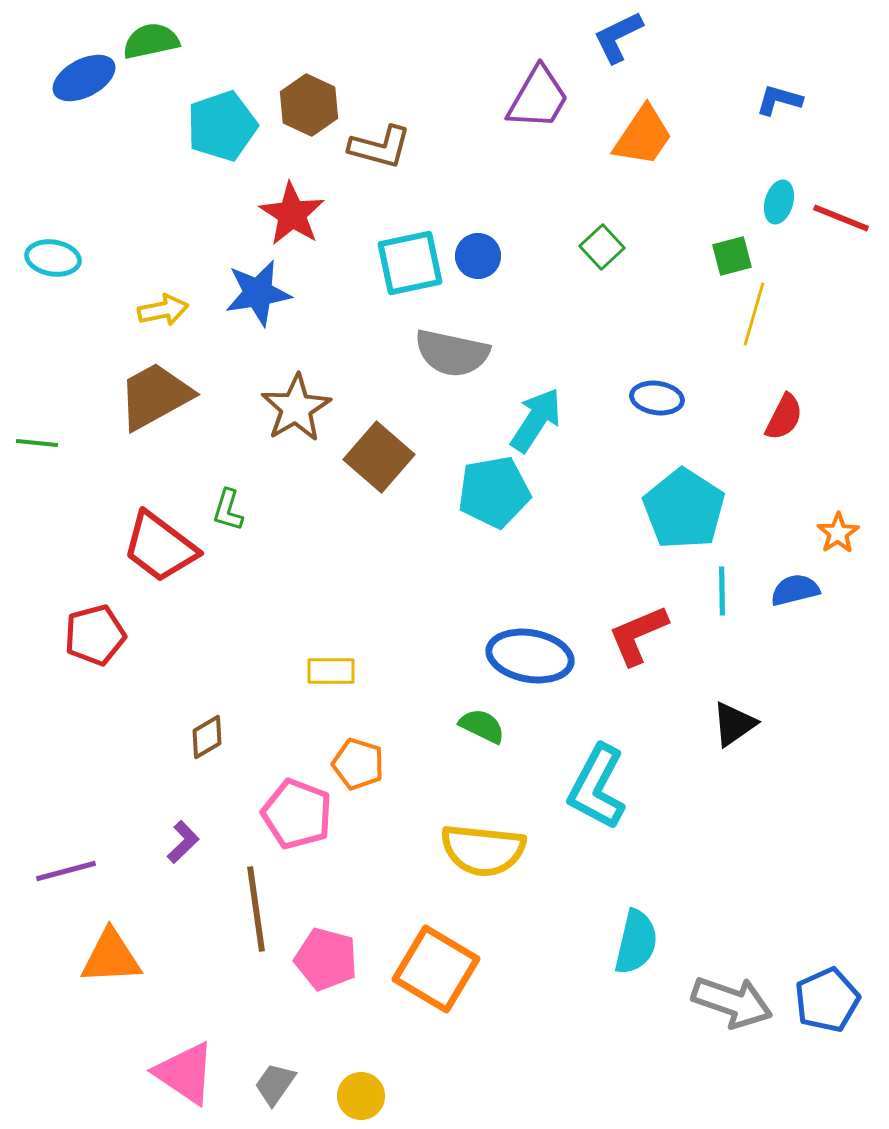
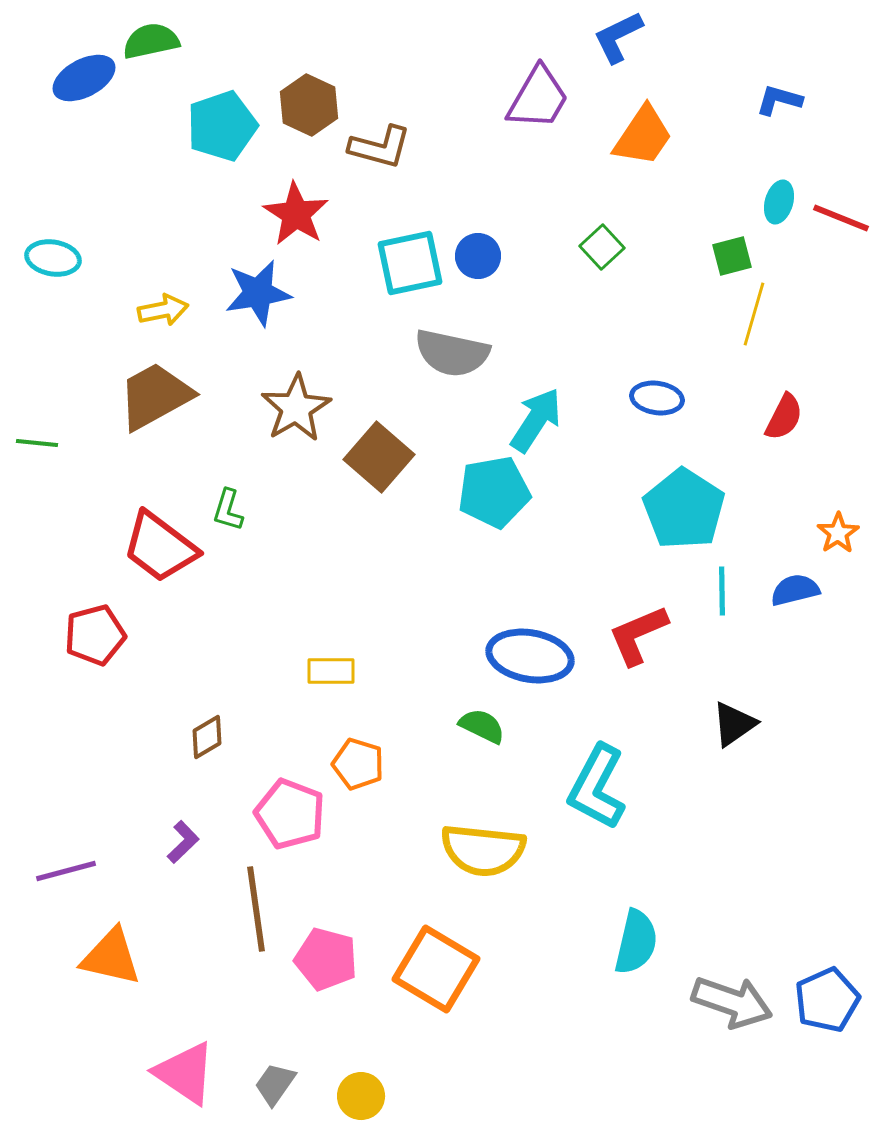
red star at (292, 214): moved 4 px right
pink pentagon at (297, 814): moved 7 px left
orange triangle at (111, 957): rotated 16 degrees clockwise
